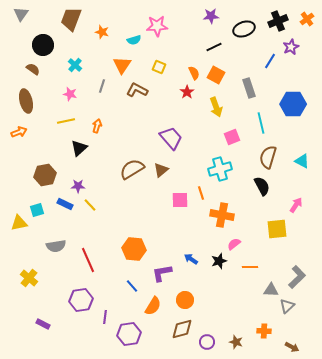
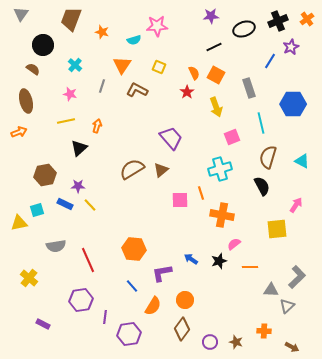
brown diamond at (182, 329): rotated 40 degrees counterclockwise
purple circle at (207, 342): moved 3 px right
